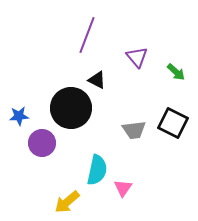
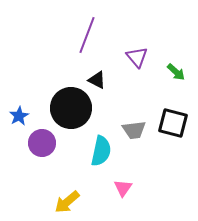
blue star: rotated 24 degrees counterclockwise
black square: rotated 12 degrees counterclockwise
cyan semicircle: moved 4 px right, 19 px up
